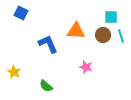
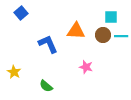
blue square: rotated 24 degrees clockwise
cyan line: rotated 72 degrees counterclockwise
